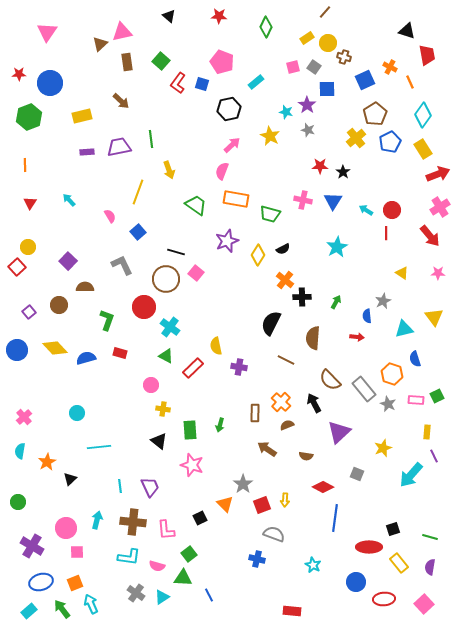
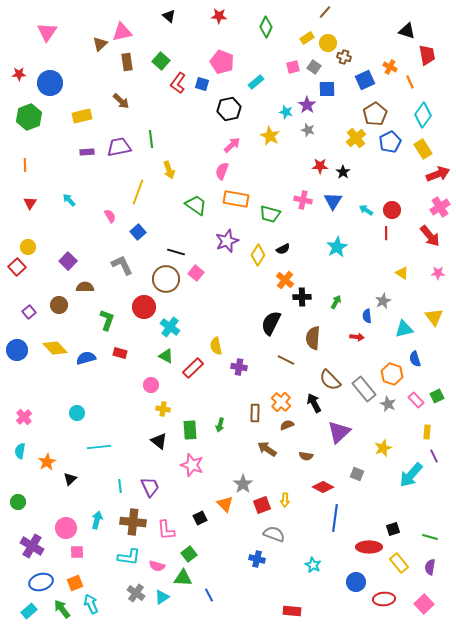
pink rectangle at (416, 400): rotated 42 degrees clockwise
